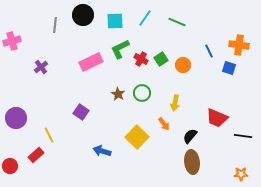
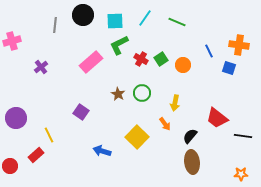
green L-shape: moved 1 px left, 4 px up
pink rectangle: rotated 15 degrees counterclockwise
red trapezoid: rotated 15 degrees clockwise
orange arrow: moved 1 px right
